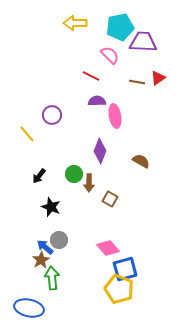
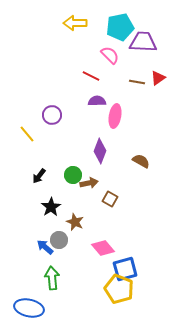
pink ellipse: rotated 20 degrees clockwise
green circle: moved 1 px left, 1 px down
brown arrow: rotated 102 degrees counterclockwise
black star: rotated 18 degrees clockwise
pink diamond: moved 5 px left
brown star: moved 34 px right, 38 px up; rotated 18 degrees counterclockwise
